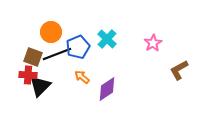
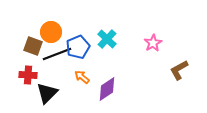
brown square: moved 11 px up
black triangle: moved 7 px right, 7 px down
